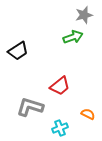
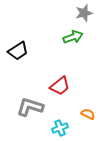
gray star: moved 2 px up
